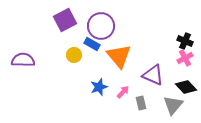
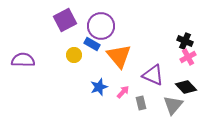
pink cross: moved 3 px right, 1 px up
